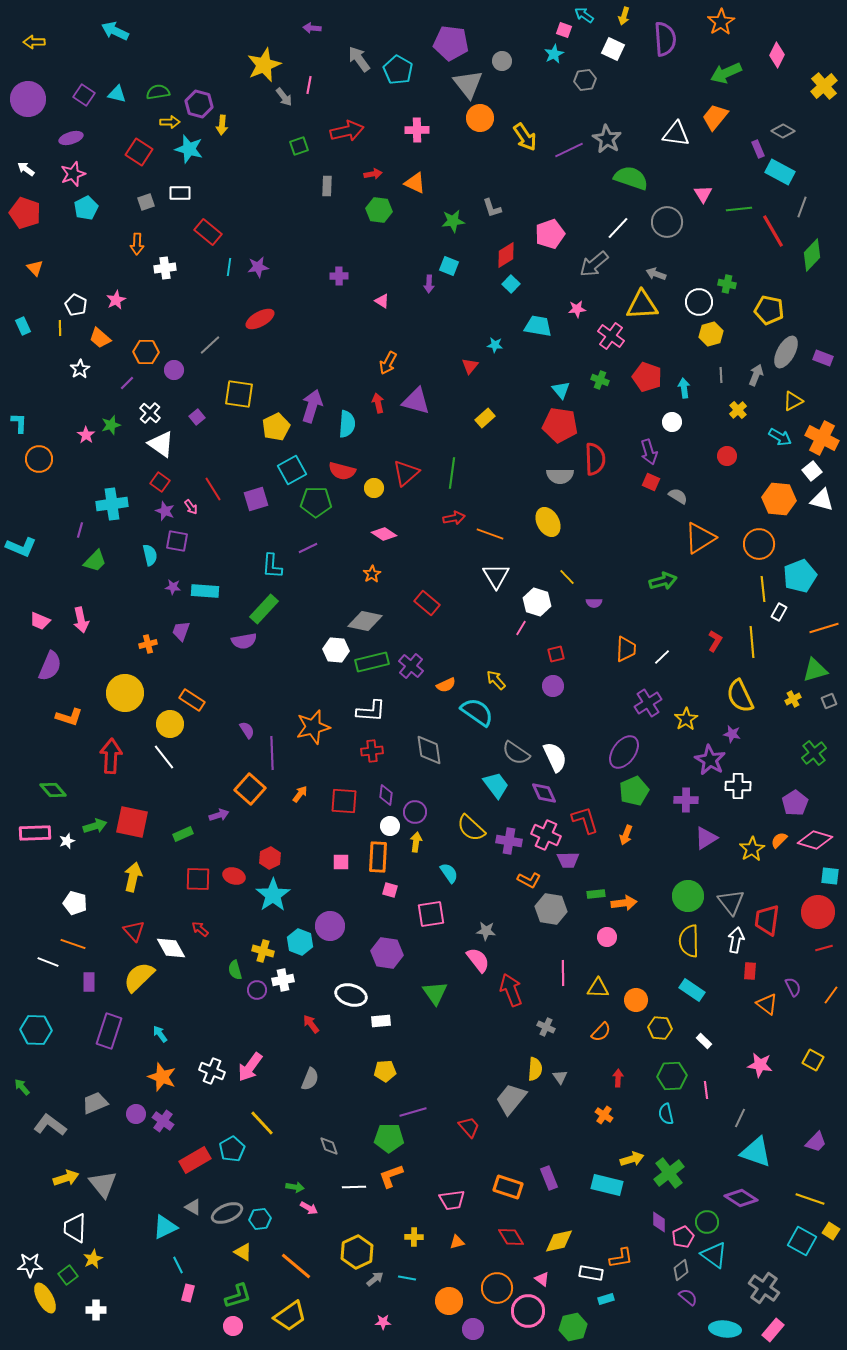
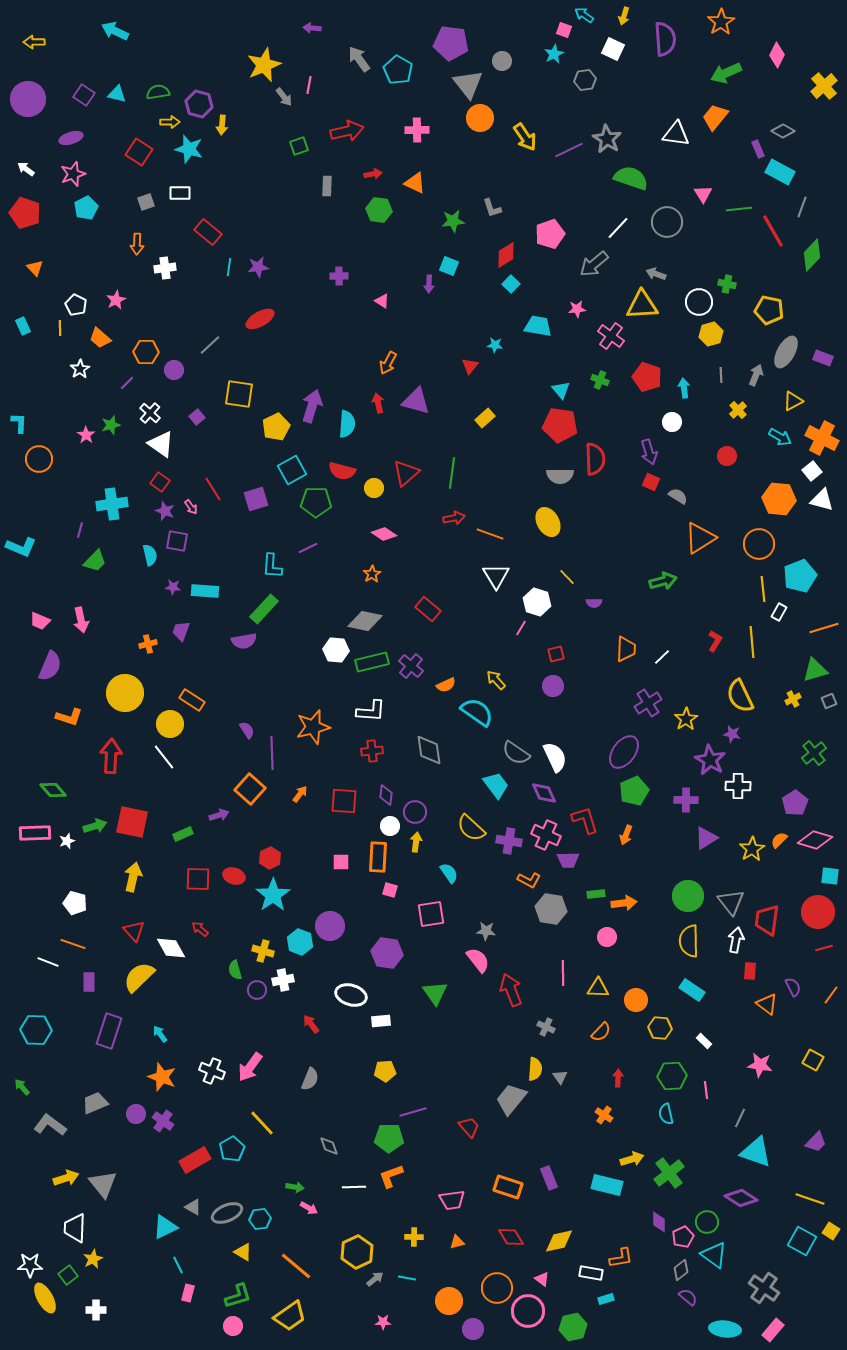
red rectangle at (427, 603): moved 1 px right, 6 px down
